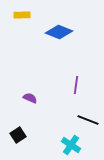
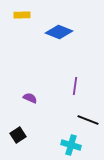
purple line: moved 1 px left, 1 px down
cyan cross: rotated 18 degrees counterclockwise
